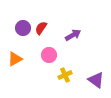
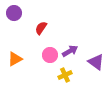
purple circle: moved 9 px left, 15 px up
purple arrow: moved 3 px left, 16 px down
pink circle: moved 1 px right
purple triangle: moved 18 px up
